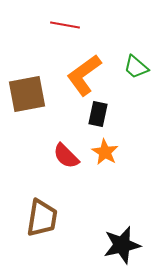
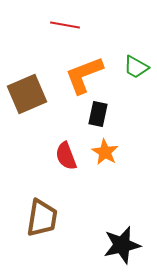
green trapezoid: rotated 12 degrees counterclockwise
orange L-shape: rotated 15 degrees clockwise
brown square: rotated 12 degrees counterclockwise
red semicircle: rotated 24 degrees clockwise
